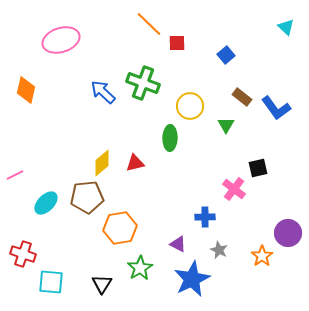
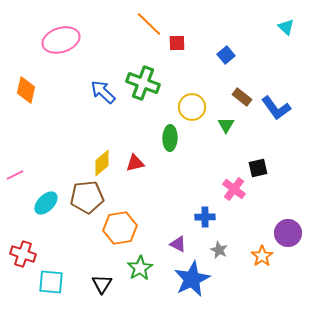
yellow circle: moved 2 px right, 1 px down
